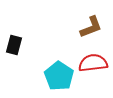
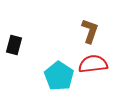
brown L-shape: moved 1 px left, 4 px down; rotated 50 degrees counterclockwise
red semicircle: moved 1 px down
